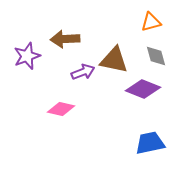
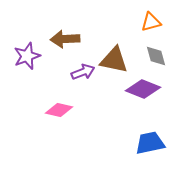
pink diamond: moved 2 px left, 1 px down
